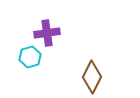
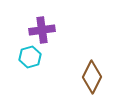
purple cross: moved 5 px left, 3 px up
